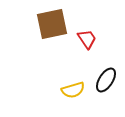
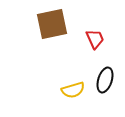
red trapezoid: moved 8 px right; rotated 10 degrees clockwise
black ellipse: moved 1 px left; rotated 15 degrees counterclockwise
